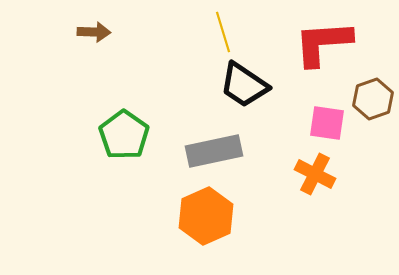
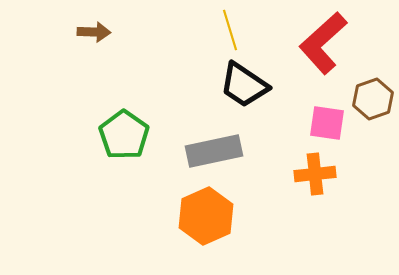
yellow line: moved 7 px right, 2 px up
red L-shape: rotated 38 degrees counterclockwise
orange cross: rotated 33 degrees counterclockwise
